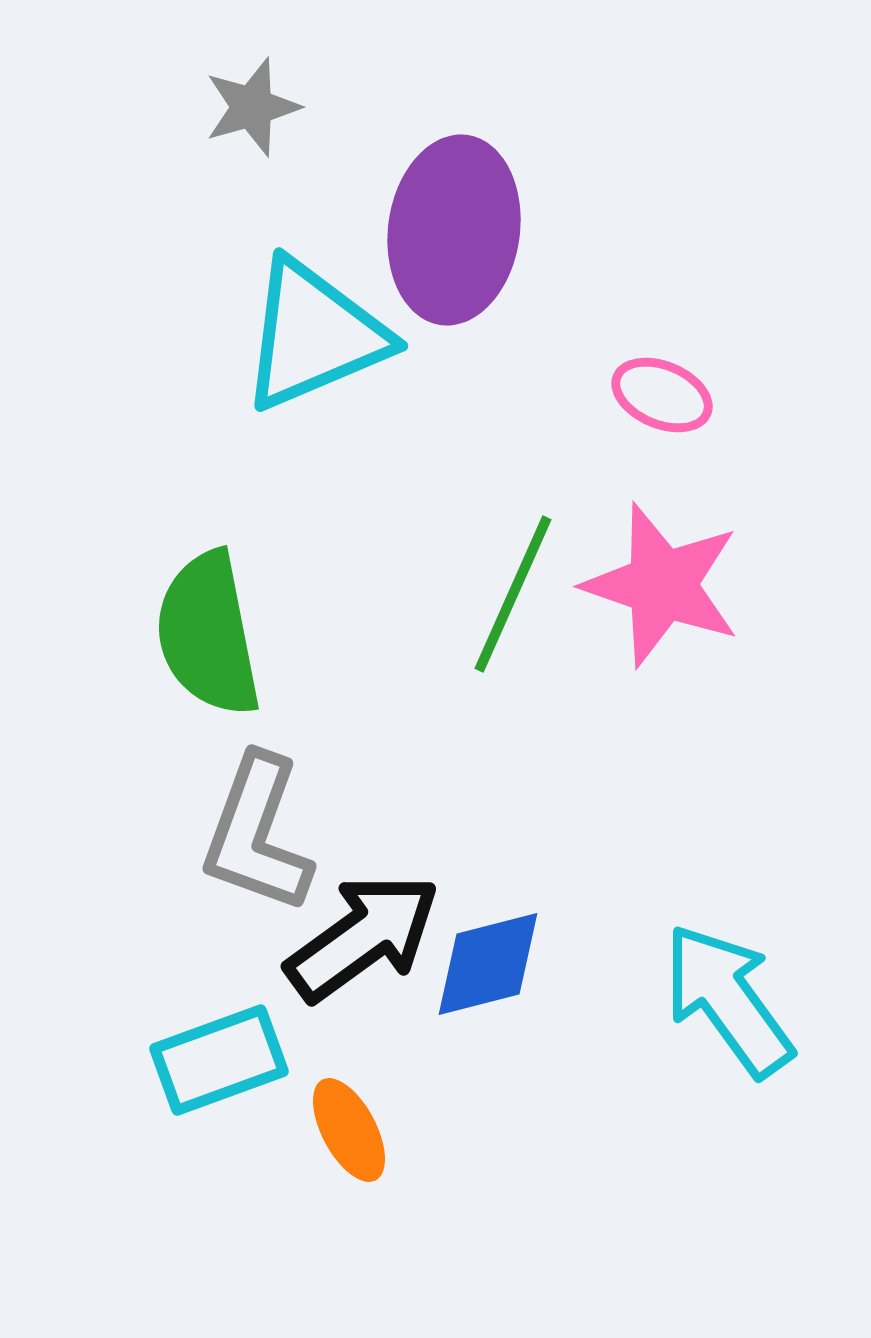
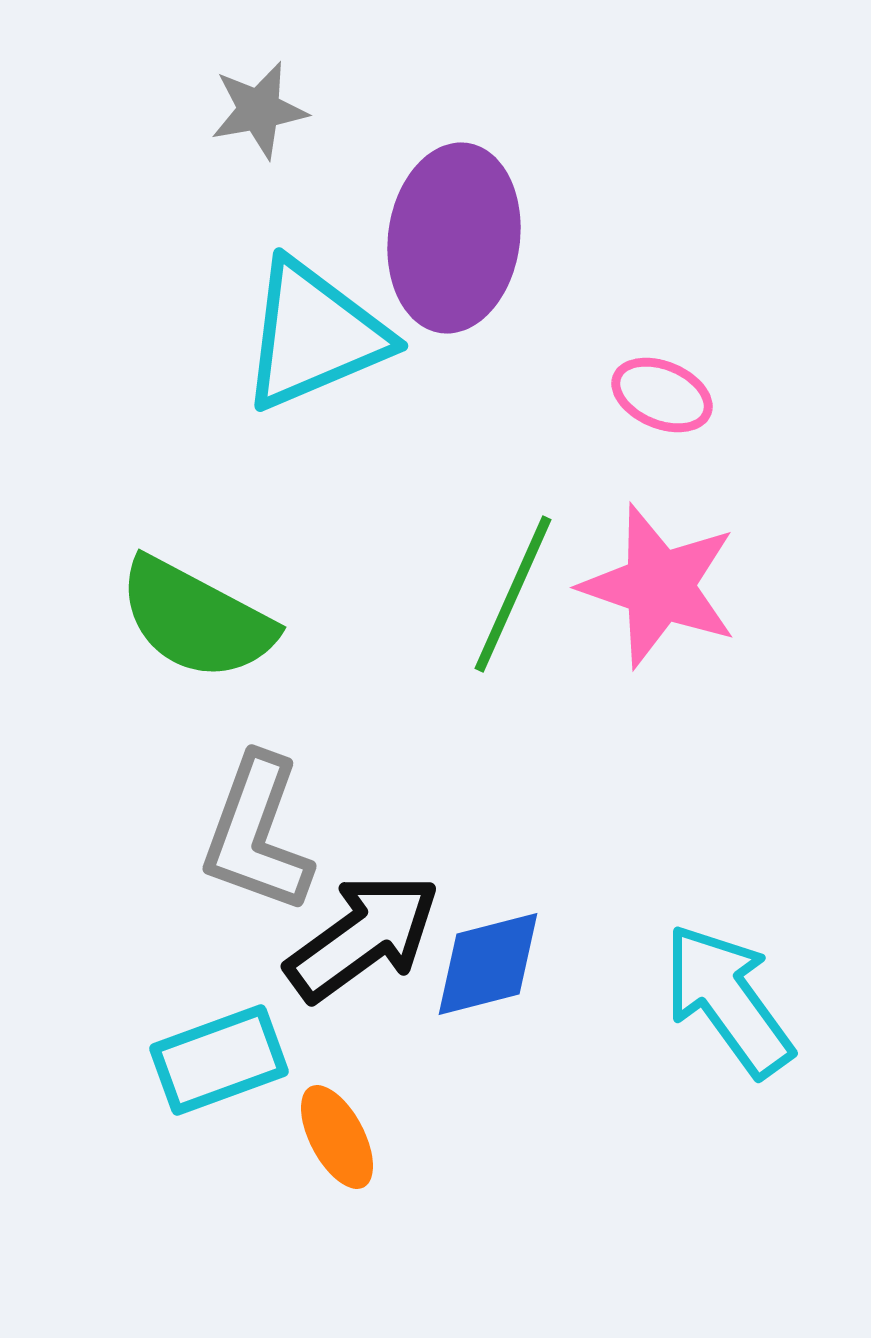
gray star: moved 7 px right, 3 px down; rotated 6 degrees clockwise
purple ellipse: moved 8 px down
pink star: moved 3 px left, 1 px down
green semicircle: moved 12 px left, 15 px up; rotated 51 degrees counterclockwise
orange ellipse: moved 12 px left, 7 px down
